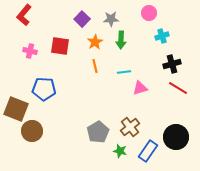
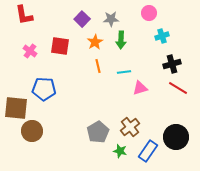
red L-shape: rotated 50 degrees counterclockwise
pink cross: rotated 24 degrees clockwise
orange line: moved 3 px right
brown square: moved 1 px up; rotated 15 degrees counterclockwise
